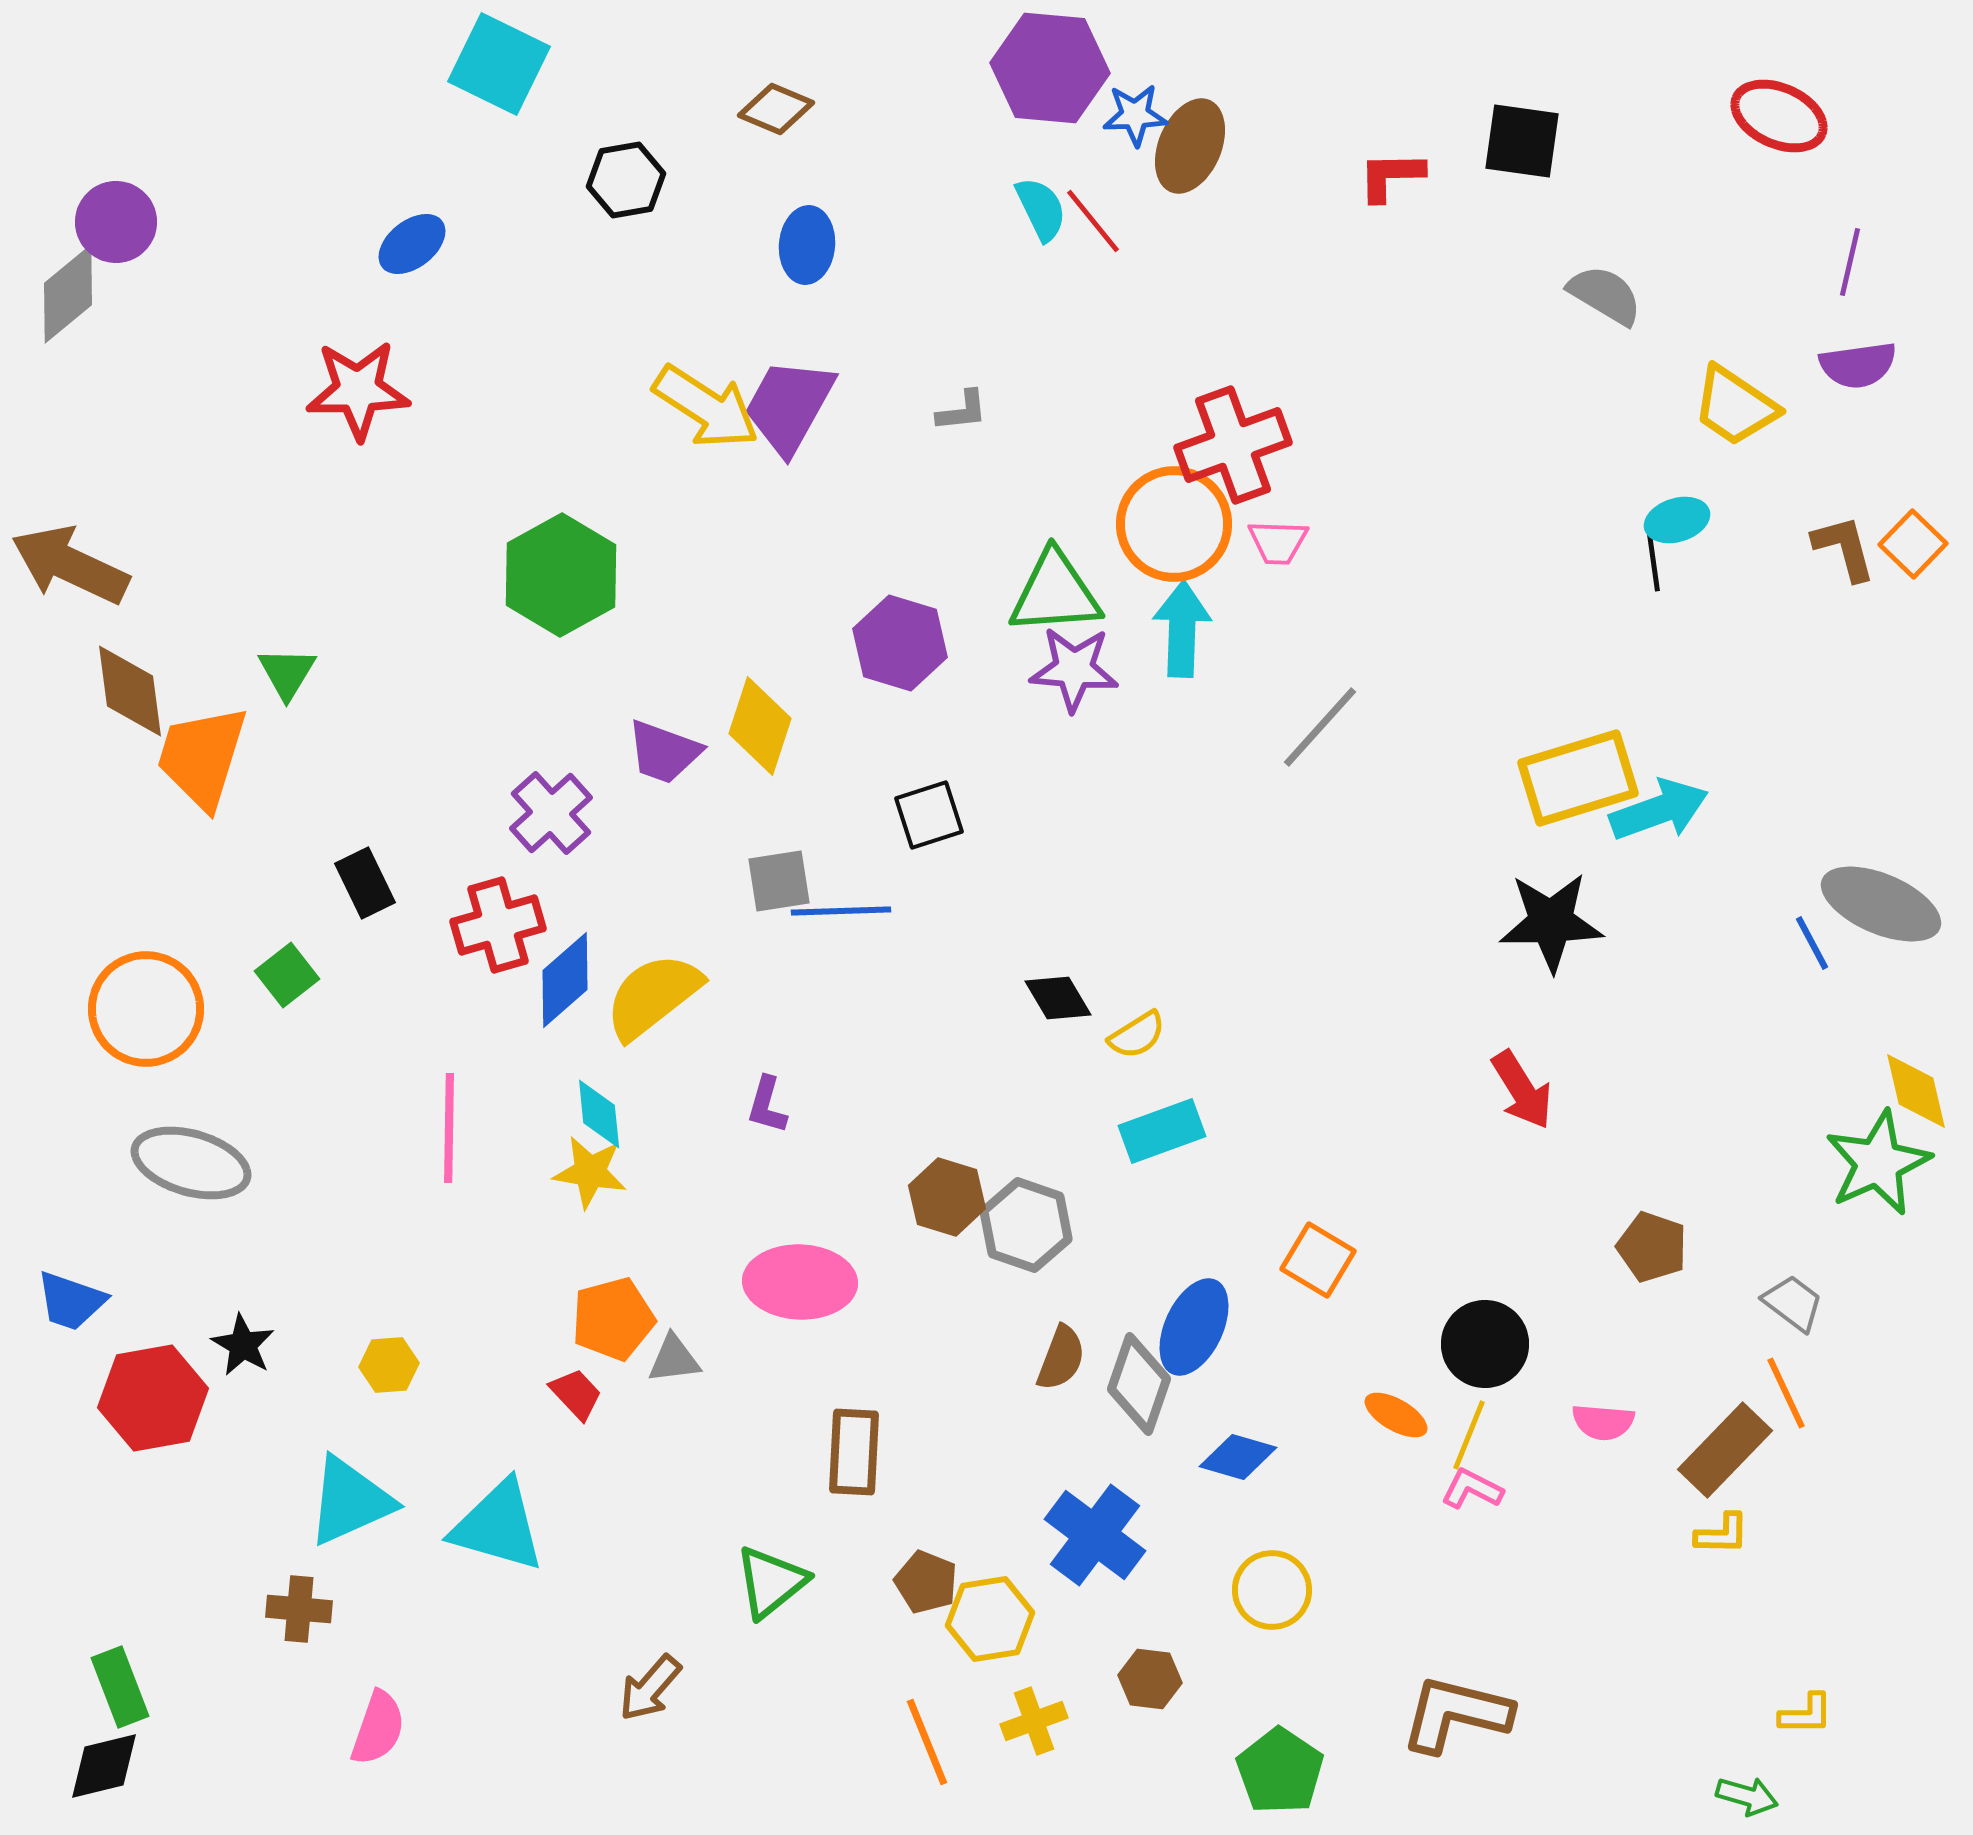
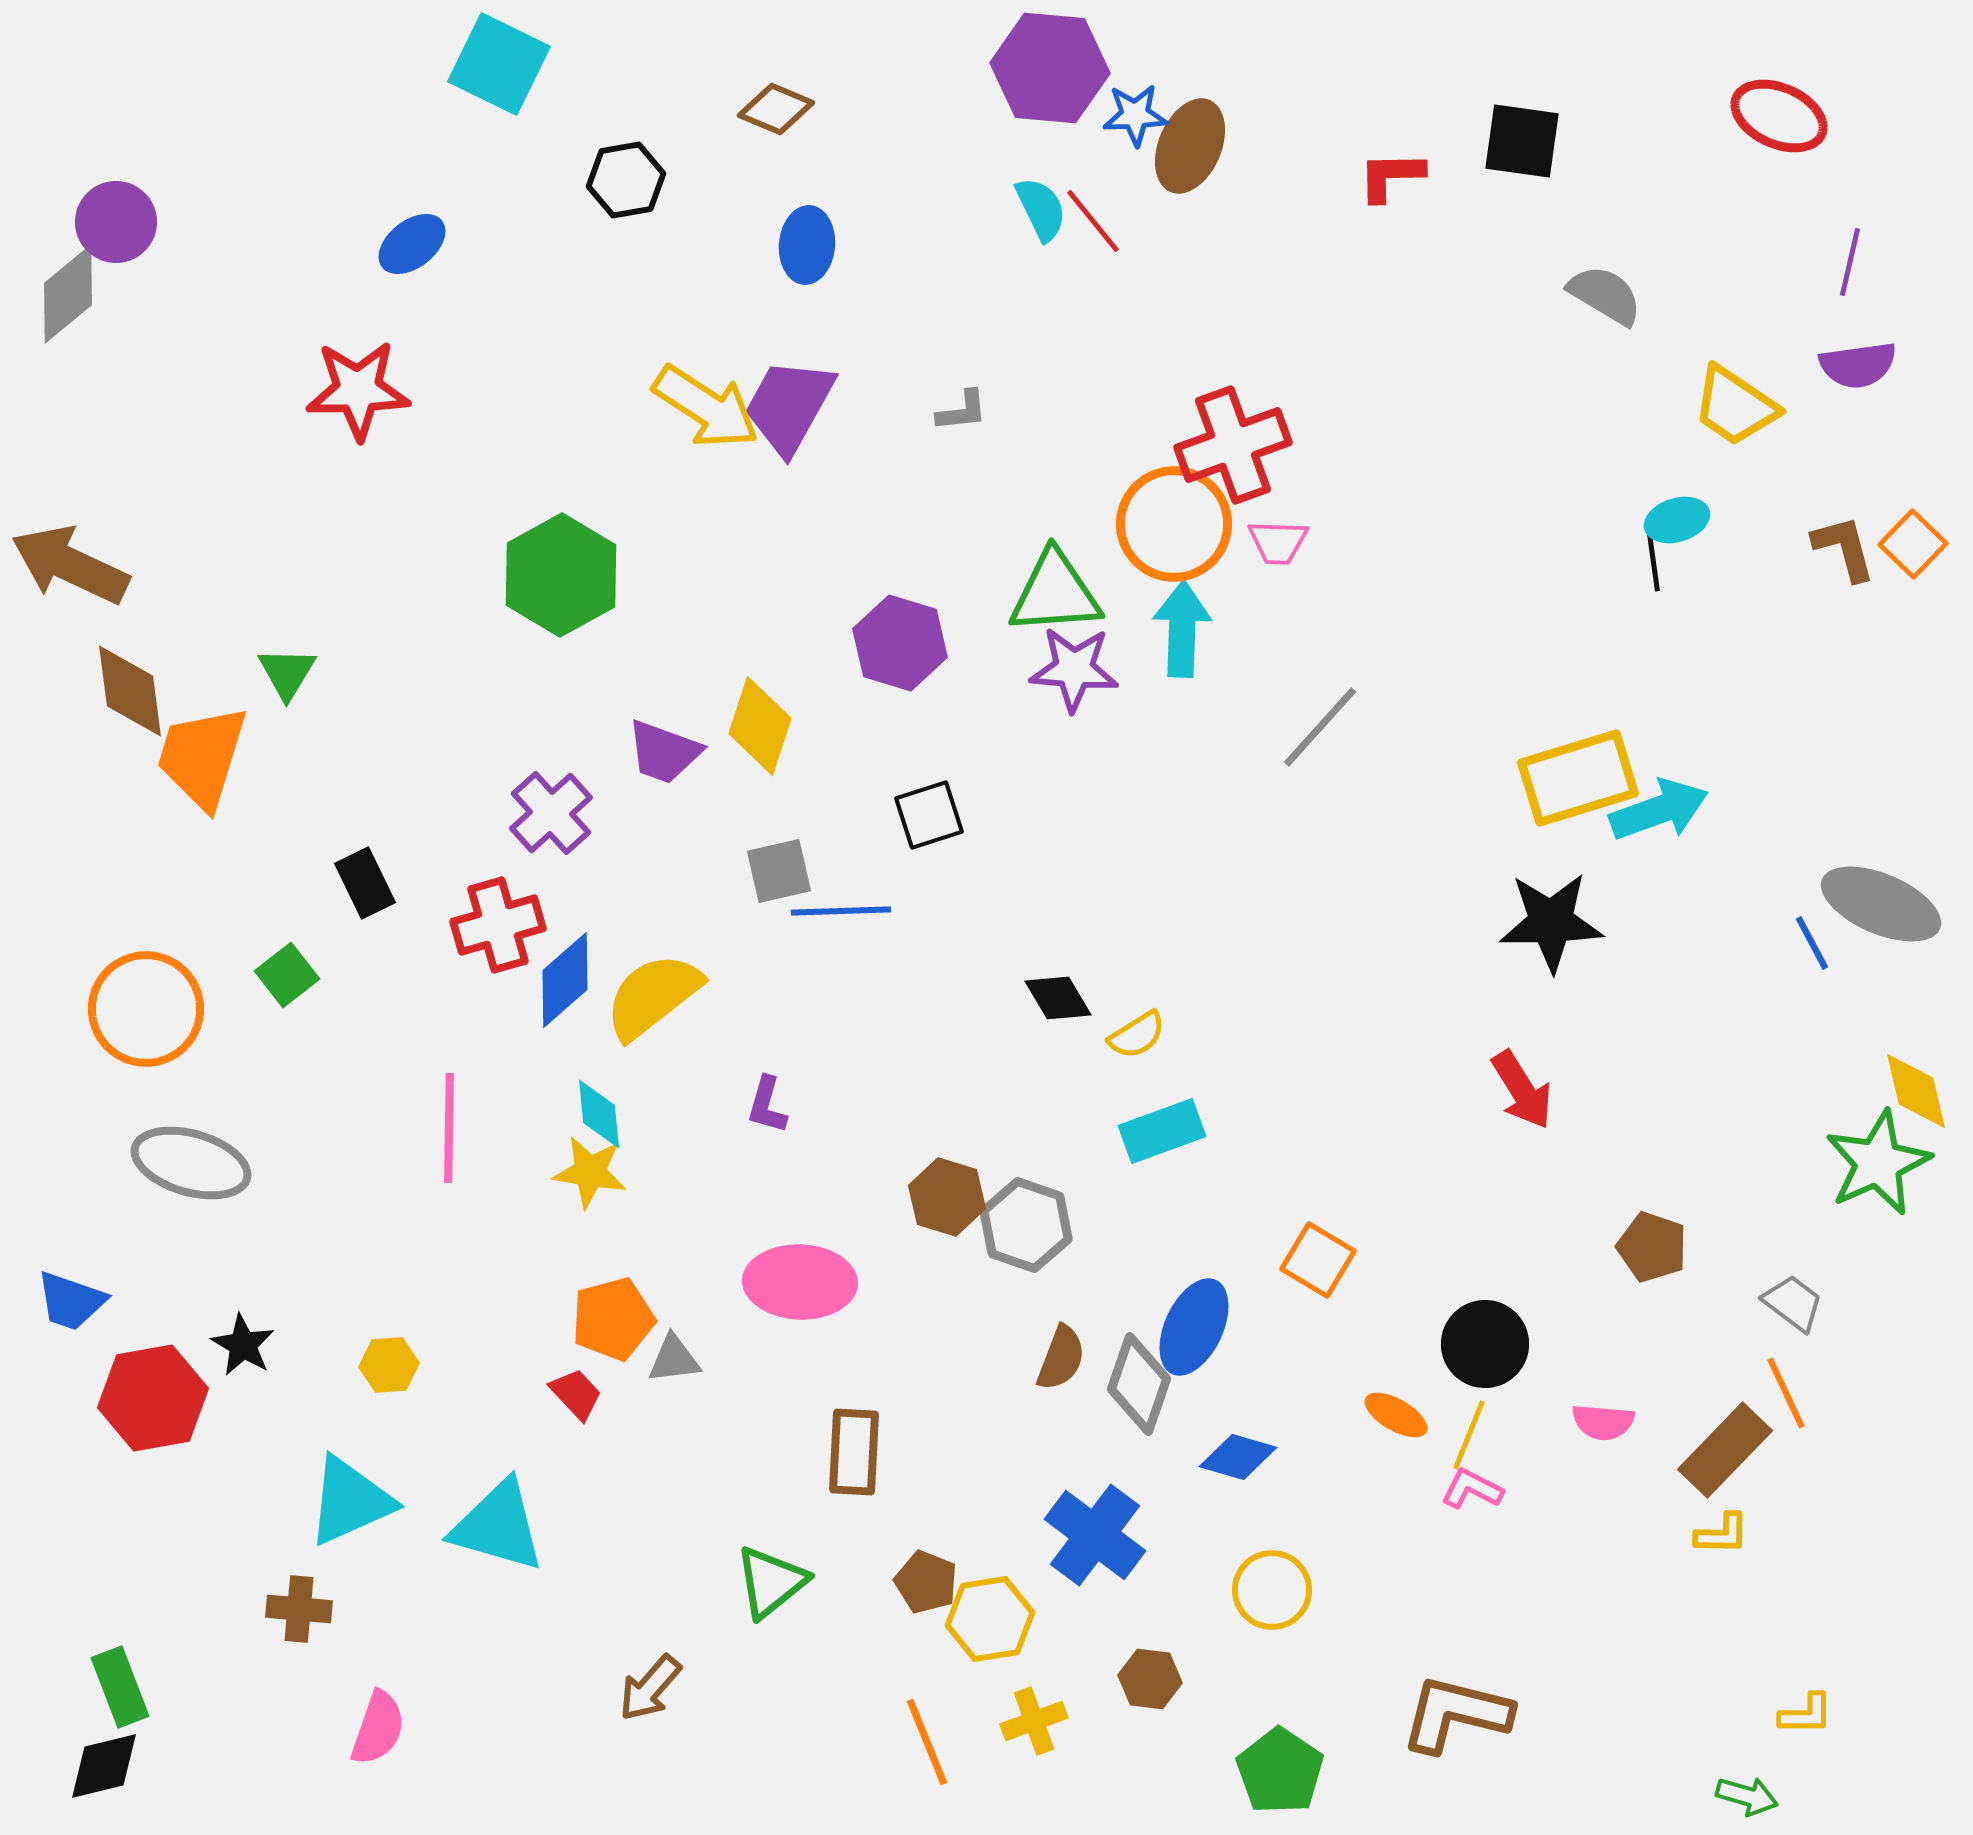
gray square at (779, 881): moved 10 px up; rotated 4 degrees counterclockwise
